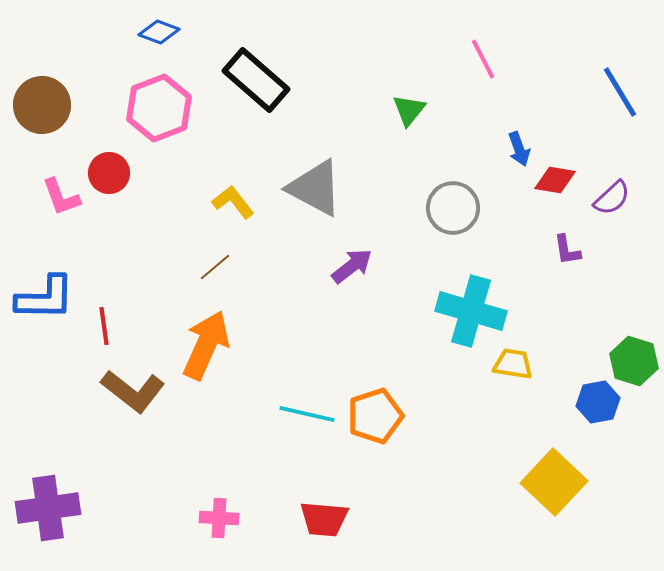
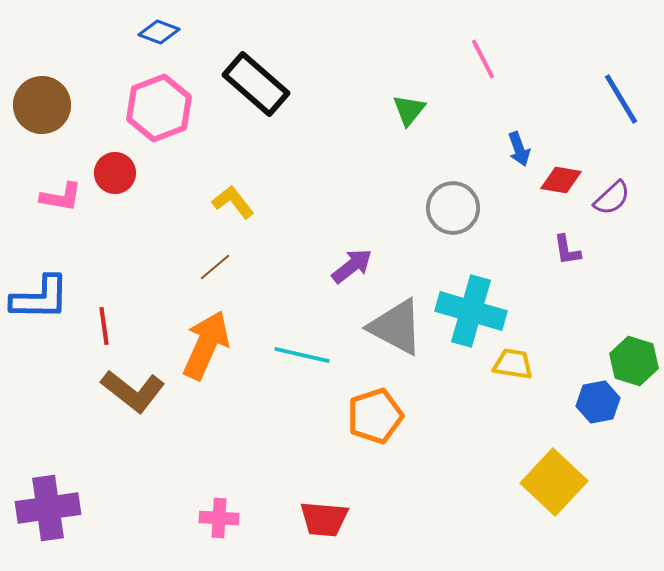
black rectangle: moved 4 px down
blue line: moved 1 px right, 7 px down
red circle: moved 6 px right
red diamond: moved 6 px right
gray triangle: moved 81 px right, 139 px down
pink L-shape: rotated 60 degrees counterclockwise
blue L-shape: moved 5 px left
cyan line: moved 5 px left, 59 px up
